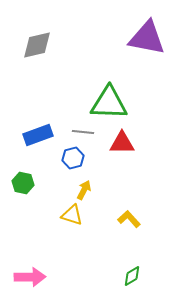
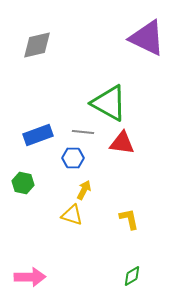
purple triangle: rotated 15 degrees clockwise
green triangle: rotated 27 degrees clockwise
red triangle: rotated 8 degrees clockwise
blue hexagon: rotated 15 degrees clockwise
yellow L-shape: rotated 30 degrees clockwise
